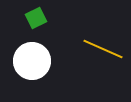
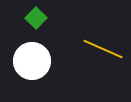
green square: rotated 20 degrees counterclockwise
